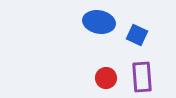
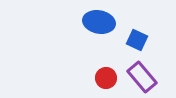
blue square: moved 5 px down
purple rectangle: rotated 36 degrees counterclockwise
